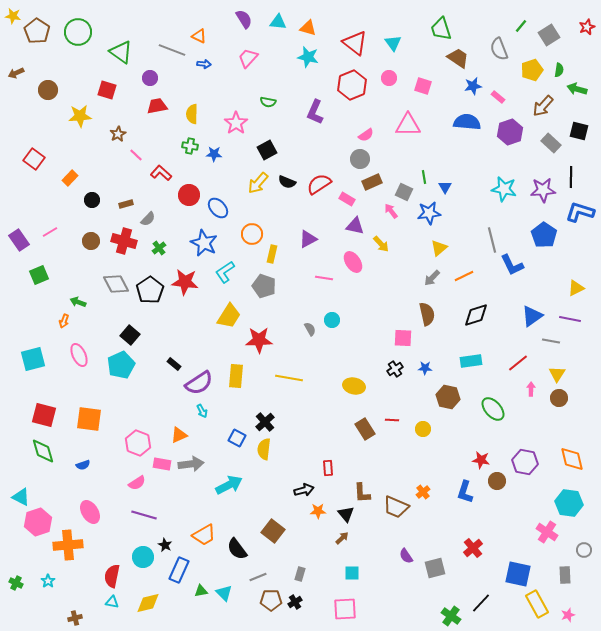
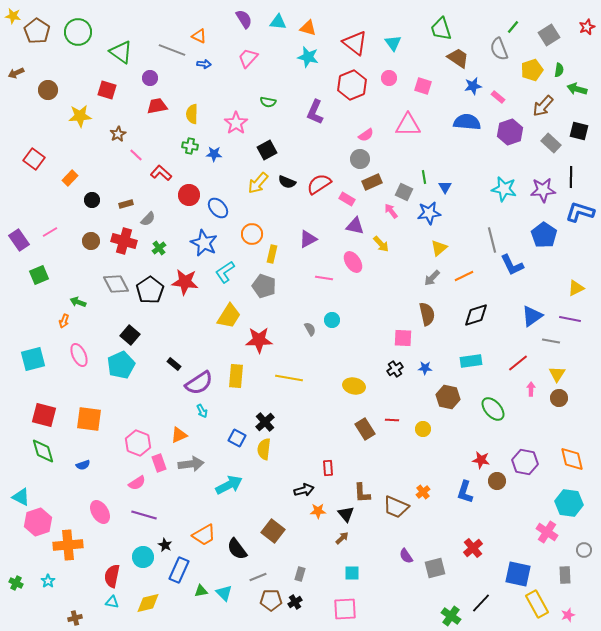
green line at (521, 26): moved 8 px left, 1 px down
pink rectangle at (162, 464): moved 3 px left, 1 px up; rotated 60 degrees clockwise
pink ellipse at (90, 512): moved 10 px right
